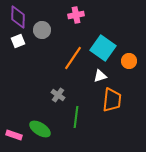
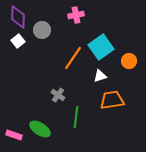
white square: rotated 16 degrees counterclockwise
cyan square: moved 2 px left, 1 px up; rotated 20 degrees clockwise
orange trapezoid: rotated 105 degrees counterclockwise
